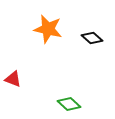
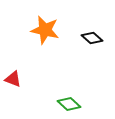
orange star: moved 3 px left, 1 px down
